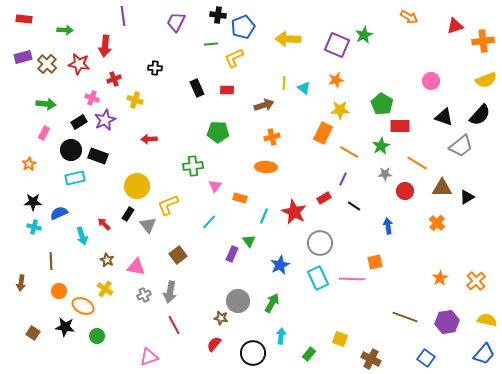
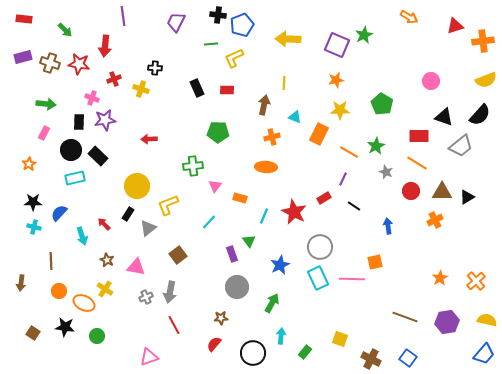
blue pentagon at (243, 27): moved 1 px left, 2 px up
green arrow at (65, 30): rotated 42 degrees clockwise
brown cross at (47, 64): moved 3 px right, 1 px up; rotated 24 degrees counterclockwise
cyan triangle at (304, 88): moved 9 px left, 29 px down; rotated 16 degrees counterclockwise
yellow cross at (135, 100): moved 6 px right, 11 px up
brown arrow at (264, 105): rotated 60 degrees counterclockwise
purple star at (105, 120): rotated 15 degrees clockwise
black rectangle at (79, 122): rotated 56 degrees counterclockwise
red rectangle at (400, 126): moved 19 px right, 10 px down
orange rectangle at (323, 133): moved 4 px left, 1 px down
green star at (381, 146): moved 5 px left
black rectangle at (98, 156): rotated 24 degrees clockwise
gray star at (385, 174): moved 1 px right, 2 px up; rotated 24 degrees clockwise
brown triangle at (442, 188): moved 4 px down
red circle at (405, 191): moved 6 px right
blue semicircle at (59, 213): rotated 24 degrees counterclockwise
orange cross at (437, 223): moved 2 px left, 3 px up; rotated 21 degrees clockwise
gray triangle at (148, 225): moved 3 px down; rotated 30 degrees clockwise
gray circle at (320, 243): moved 4 px down
purple rectangle at (232, 254): rotated 42 degrees counterclockwise
gray cross at (144, 295): moved 2 px right, 2 px down
gray circle at (238, 301): moved 1 px left, 14 px up
orange ellipse at (83, 306): moved 1 px right, 3 px up
brown star at (221, 318): rotated 16 degrees counterclockwise
green rectangle at (309, 354): moved 4 px left, 2 px up
blue square at (426, 358): moved 18 px left
